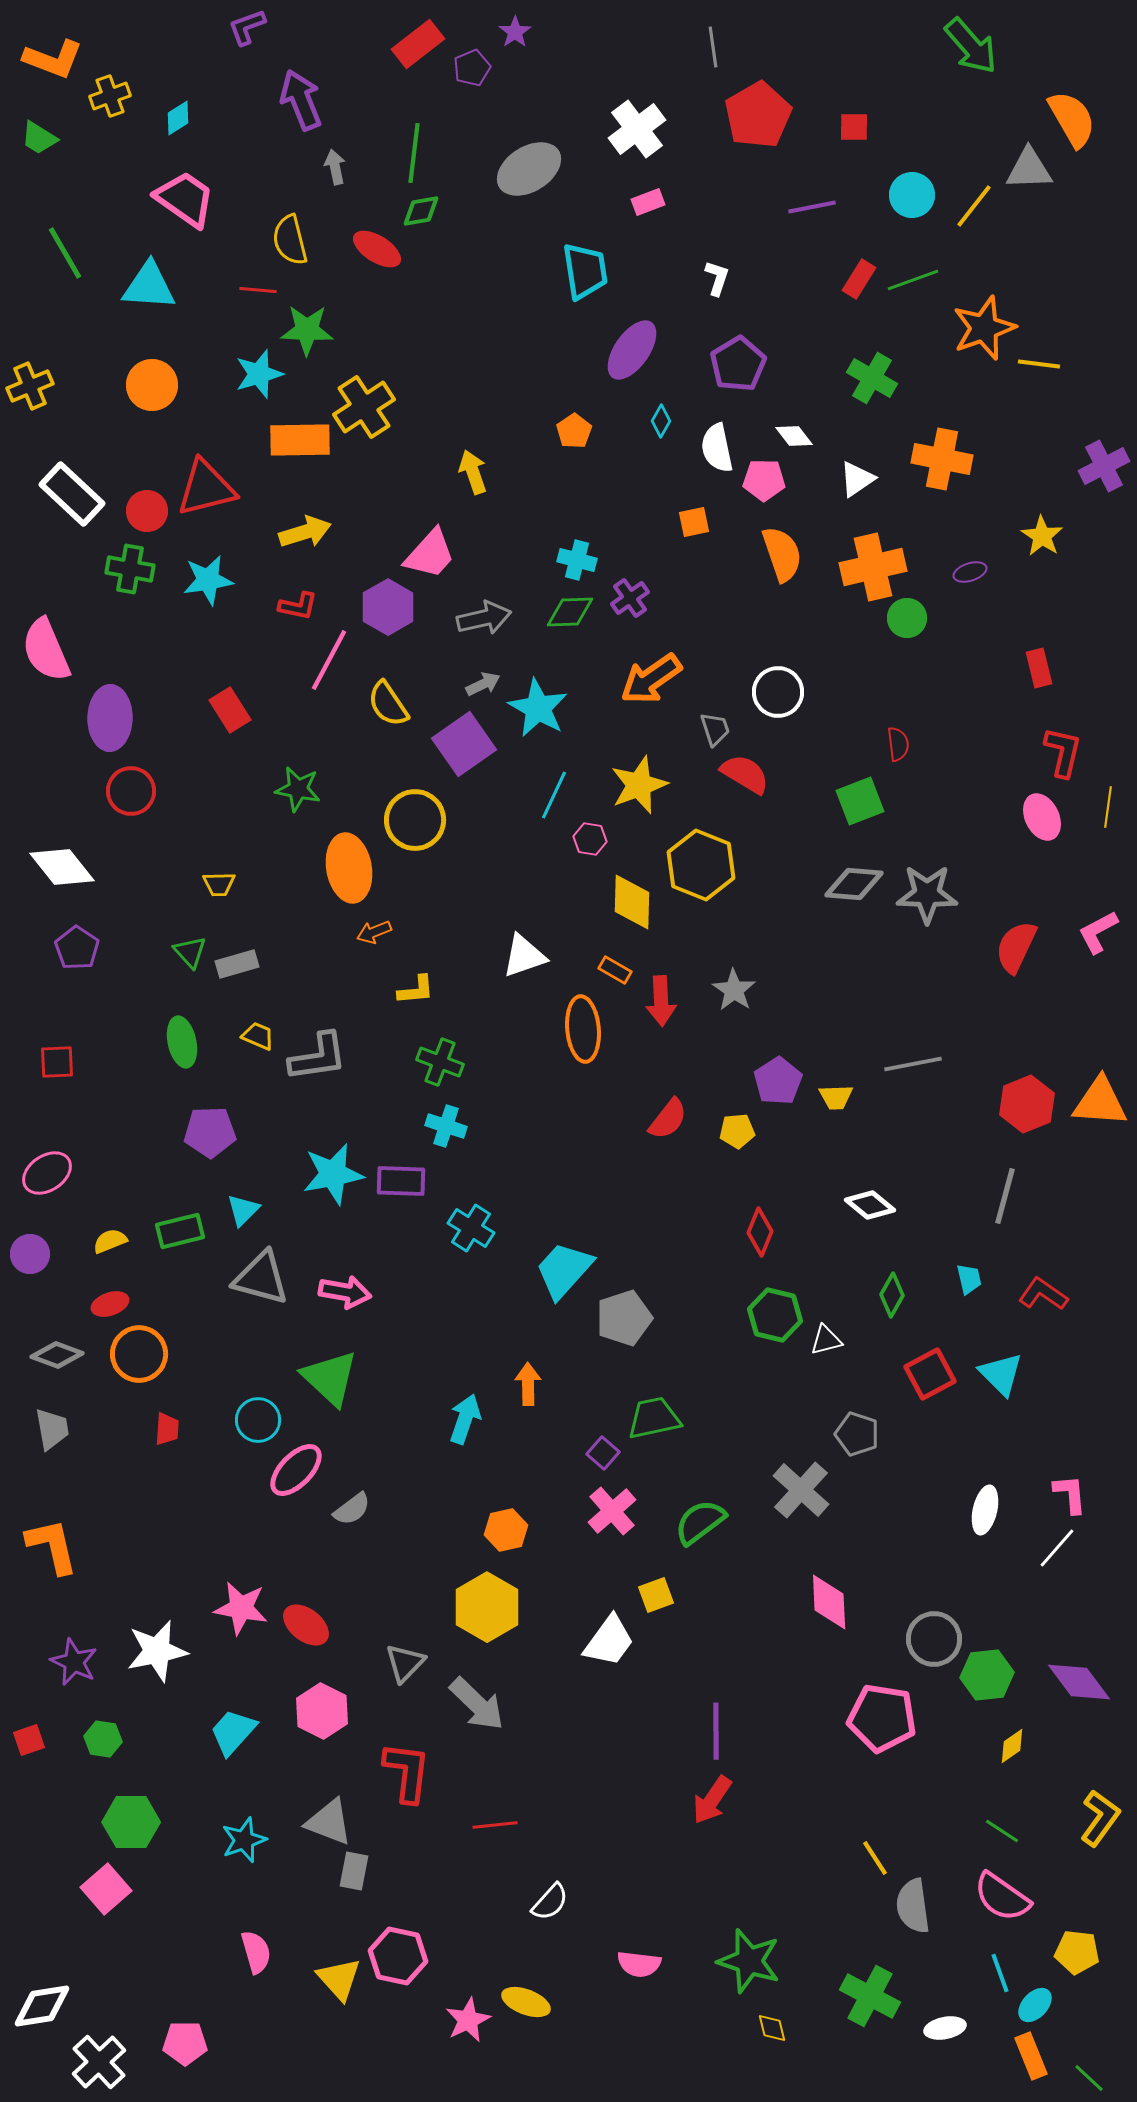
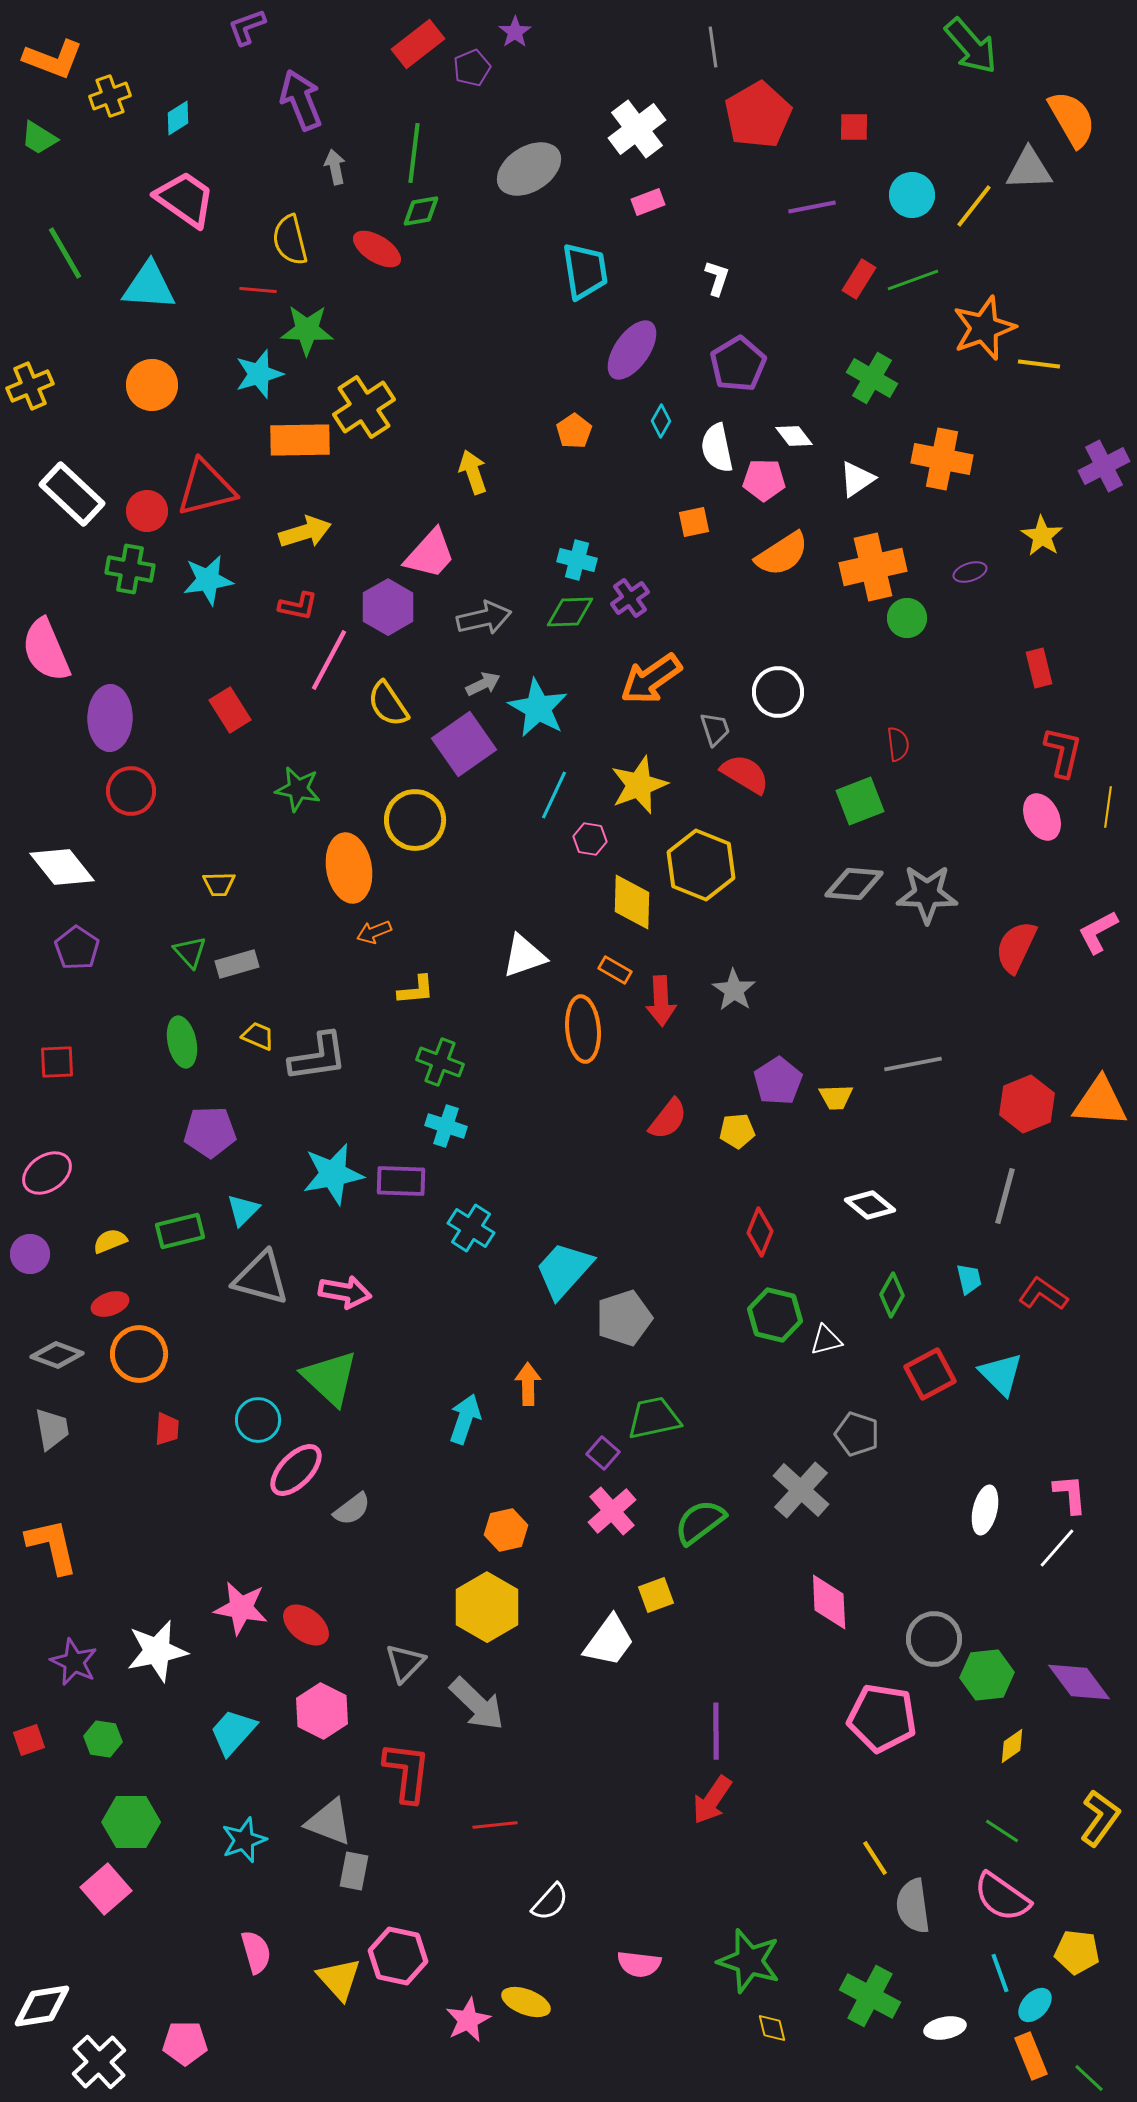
orange semicircle at (782, 554): rotated 76 degrees clockwise
